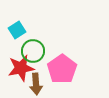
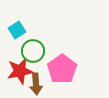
red star: moved 1 px left, 3 px down
